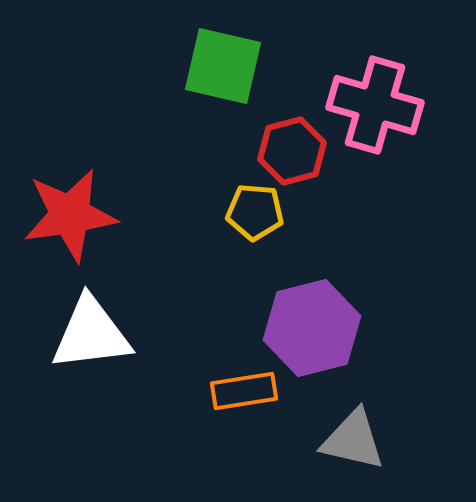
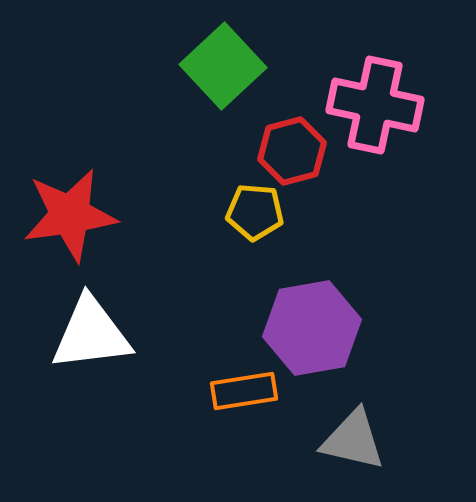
green square: rotated 34 degrees clockwise
pink cross: rotated 4 degrees counterclockwise
purple hexagon: rotated 4 degrees clockwise
